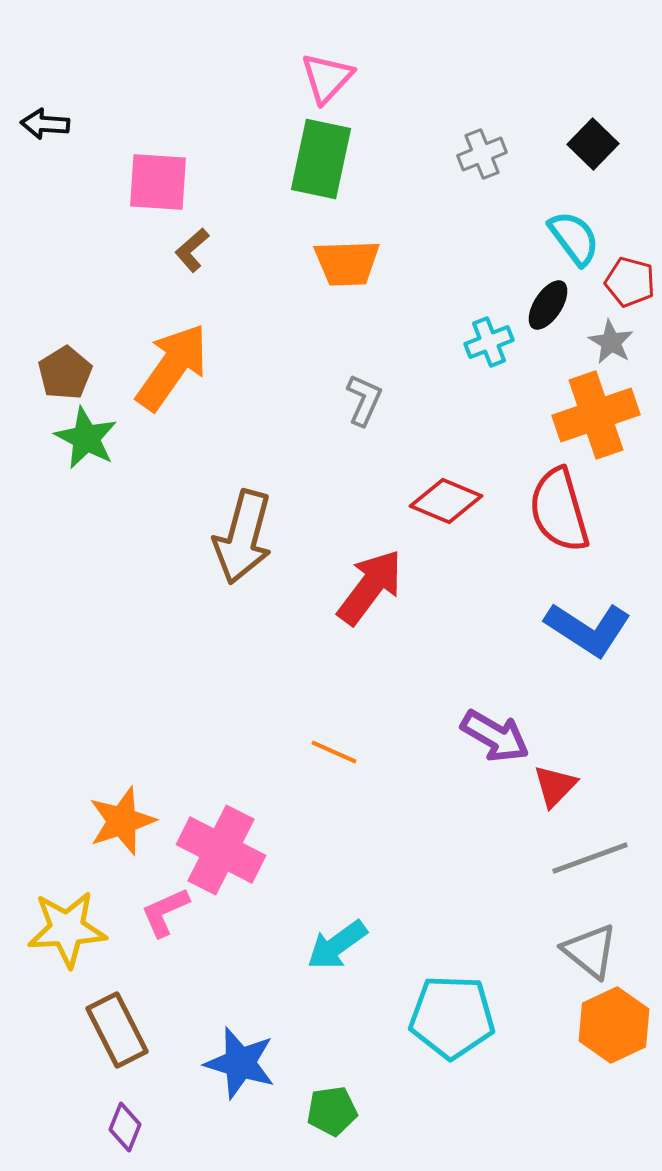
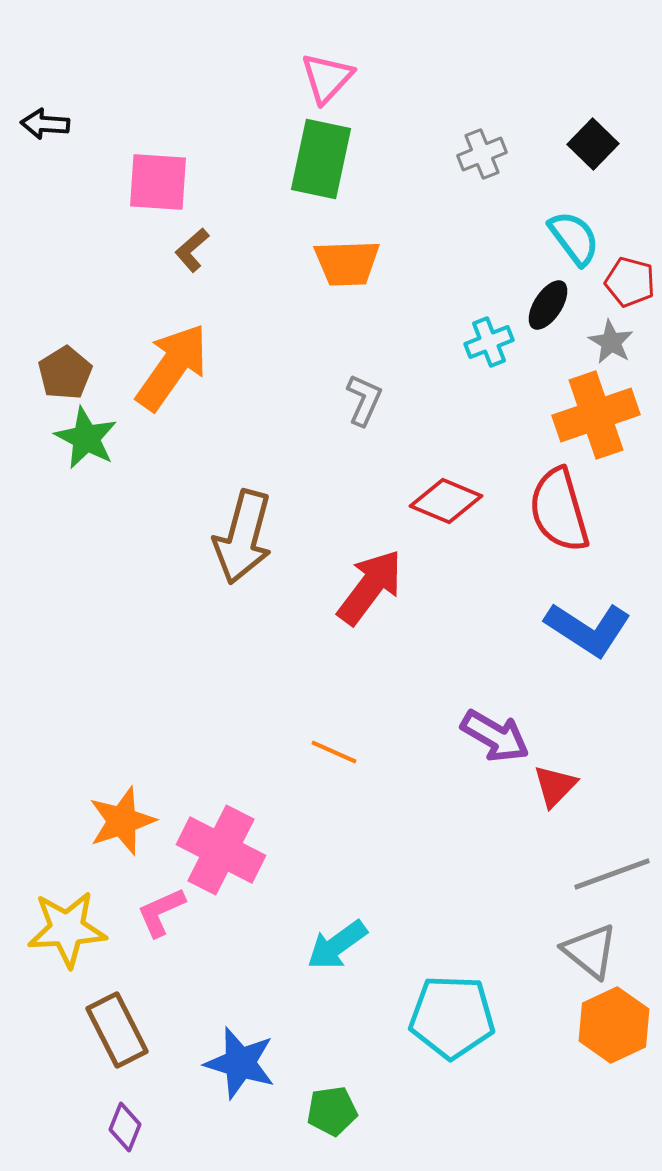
gray line: moved 22 px right, 16 px down
pink L-shape: moved 4 px left
